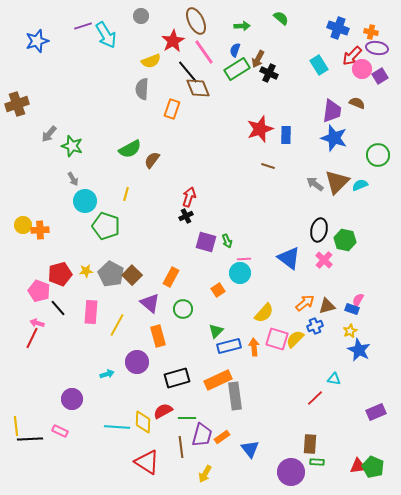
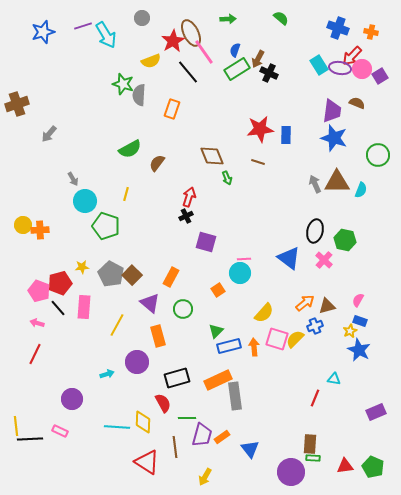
gray circle at (141, 16): moved 1 px right, 2 px down
brown ellipse at (196, 21): moved 5 px left, 12 px down
green arrow at (242, 26): moved 14 px left, 7 px up
blue star at (37, 41): moved 6 px right, 9 px up
purple ellipse at (377, 48): moved 37 px left, 20 px down
brown diamond at (198, 88): moved 14 px right, 68 px down
gray semicircle at (142, 89): moved 3 px left, 6 px down
red star at (260, 129): rotated 12 degrees clockwise
green star at (72, 146): moved 51 px right, 62 px up
brown semicircle at (152, 160): moved 5 px right, 3 px down
brown line at (268, 166): moved 10 px left, 4 px up
brown triangle at (337, 182): rotated 44 degrees clockwise
gray arrow at (315, 184): rotated 30 degrees clockwise
cyan semicircle at (360, 185): moved 1 px right, 5 px down; rotated 133 degrees clockwise
black ellipse at (319, 230): moved 4 px left, 1 px down
green arrow at (227, 241): moved 63 px up
yellow star at (86, 271): moved 4 px left, 4 px up
red pentagon at (60, 274): moved 9 px down
blue rectangle at (352, 309): moved 8 px right, 12 px down
pink rectangle at (91, 312): moved 7 px left, 5 px up
red line at (32, 338): moved 3 px right, 16 px down
red line at (315, 398): rotated 24 degrees counterclockwise
red semicircle at (163, 411): moved 8 px up; rotated 90 degrees clockwise
brown line at (181, 447): moved 6 px left
green rectangle at (317, 462): moved 4 px left, 4 px up
red triangle at (358, 466): moved 13 px left
yellow arrow at (205, 474): moved 3 px down
